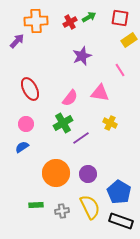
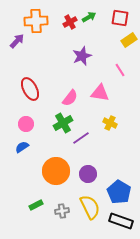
orange circle: moved 2 px up
green rectangle: rotated 24 degrees counterclockwise
